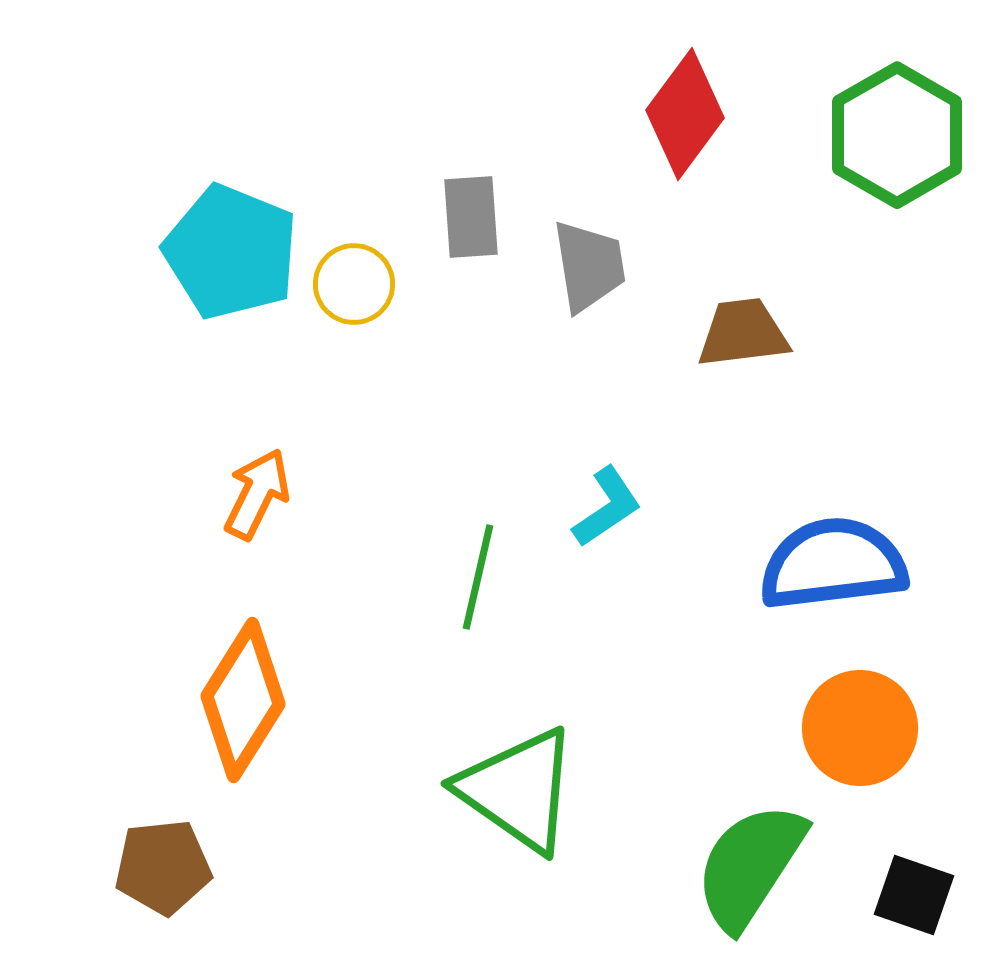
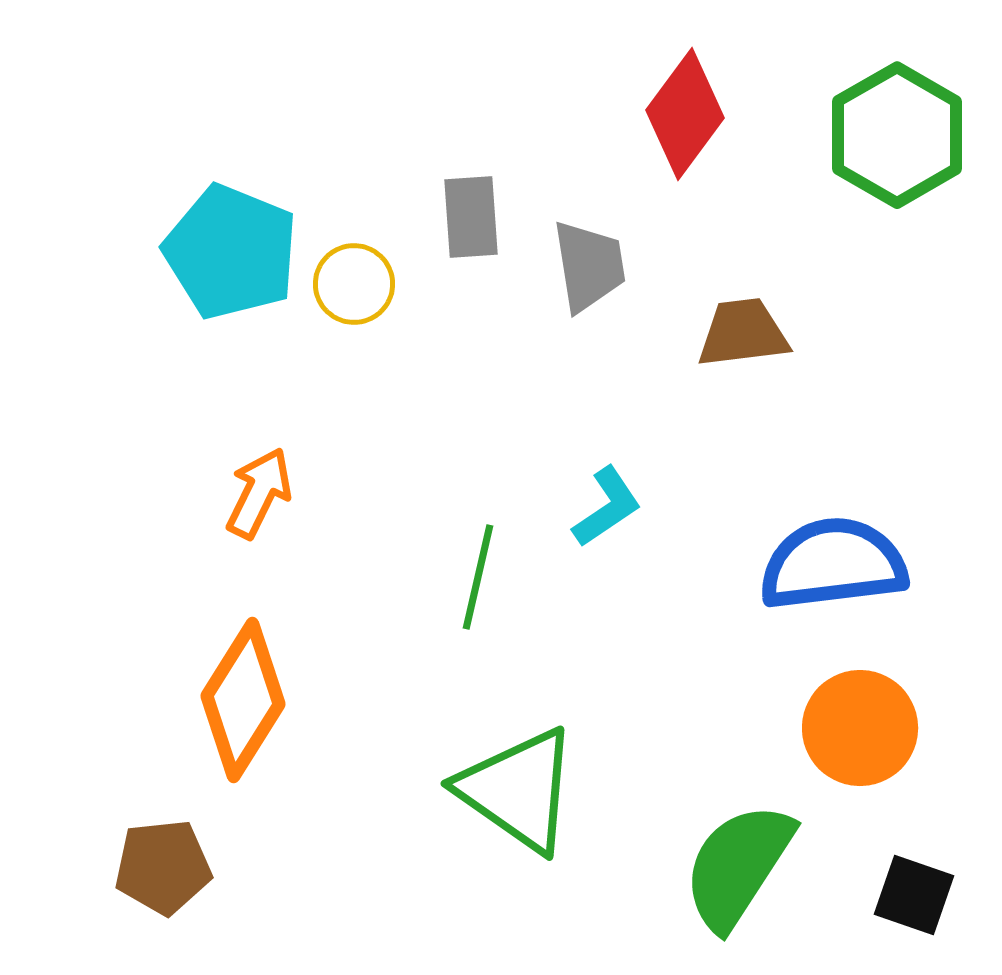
orange arrow: moved 2 px right, 1 px up
green semicircle: moved 12 px left
